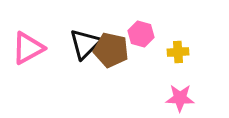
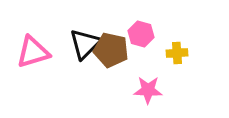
pink triangle: moved 5 px right, 4 px down; rotated 12 degrees clockwise
yellow cross: moved 1 px left, 1 px down
pink star: moved 32 px left, 8 px up
